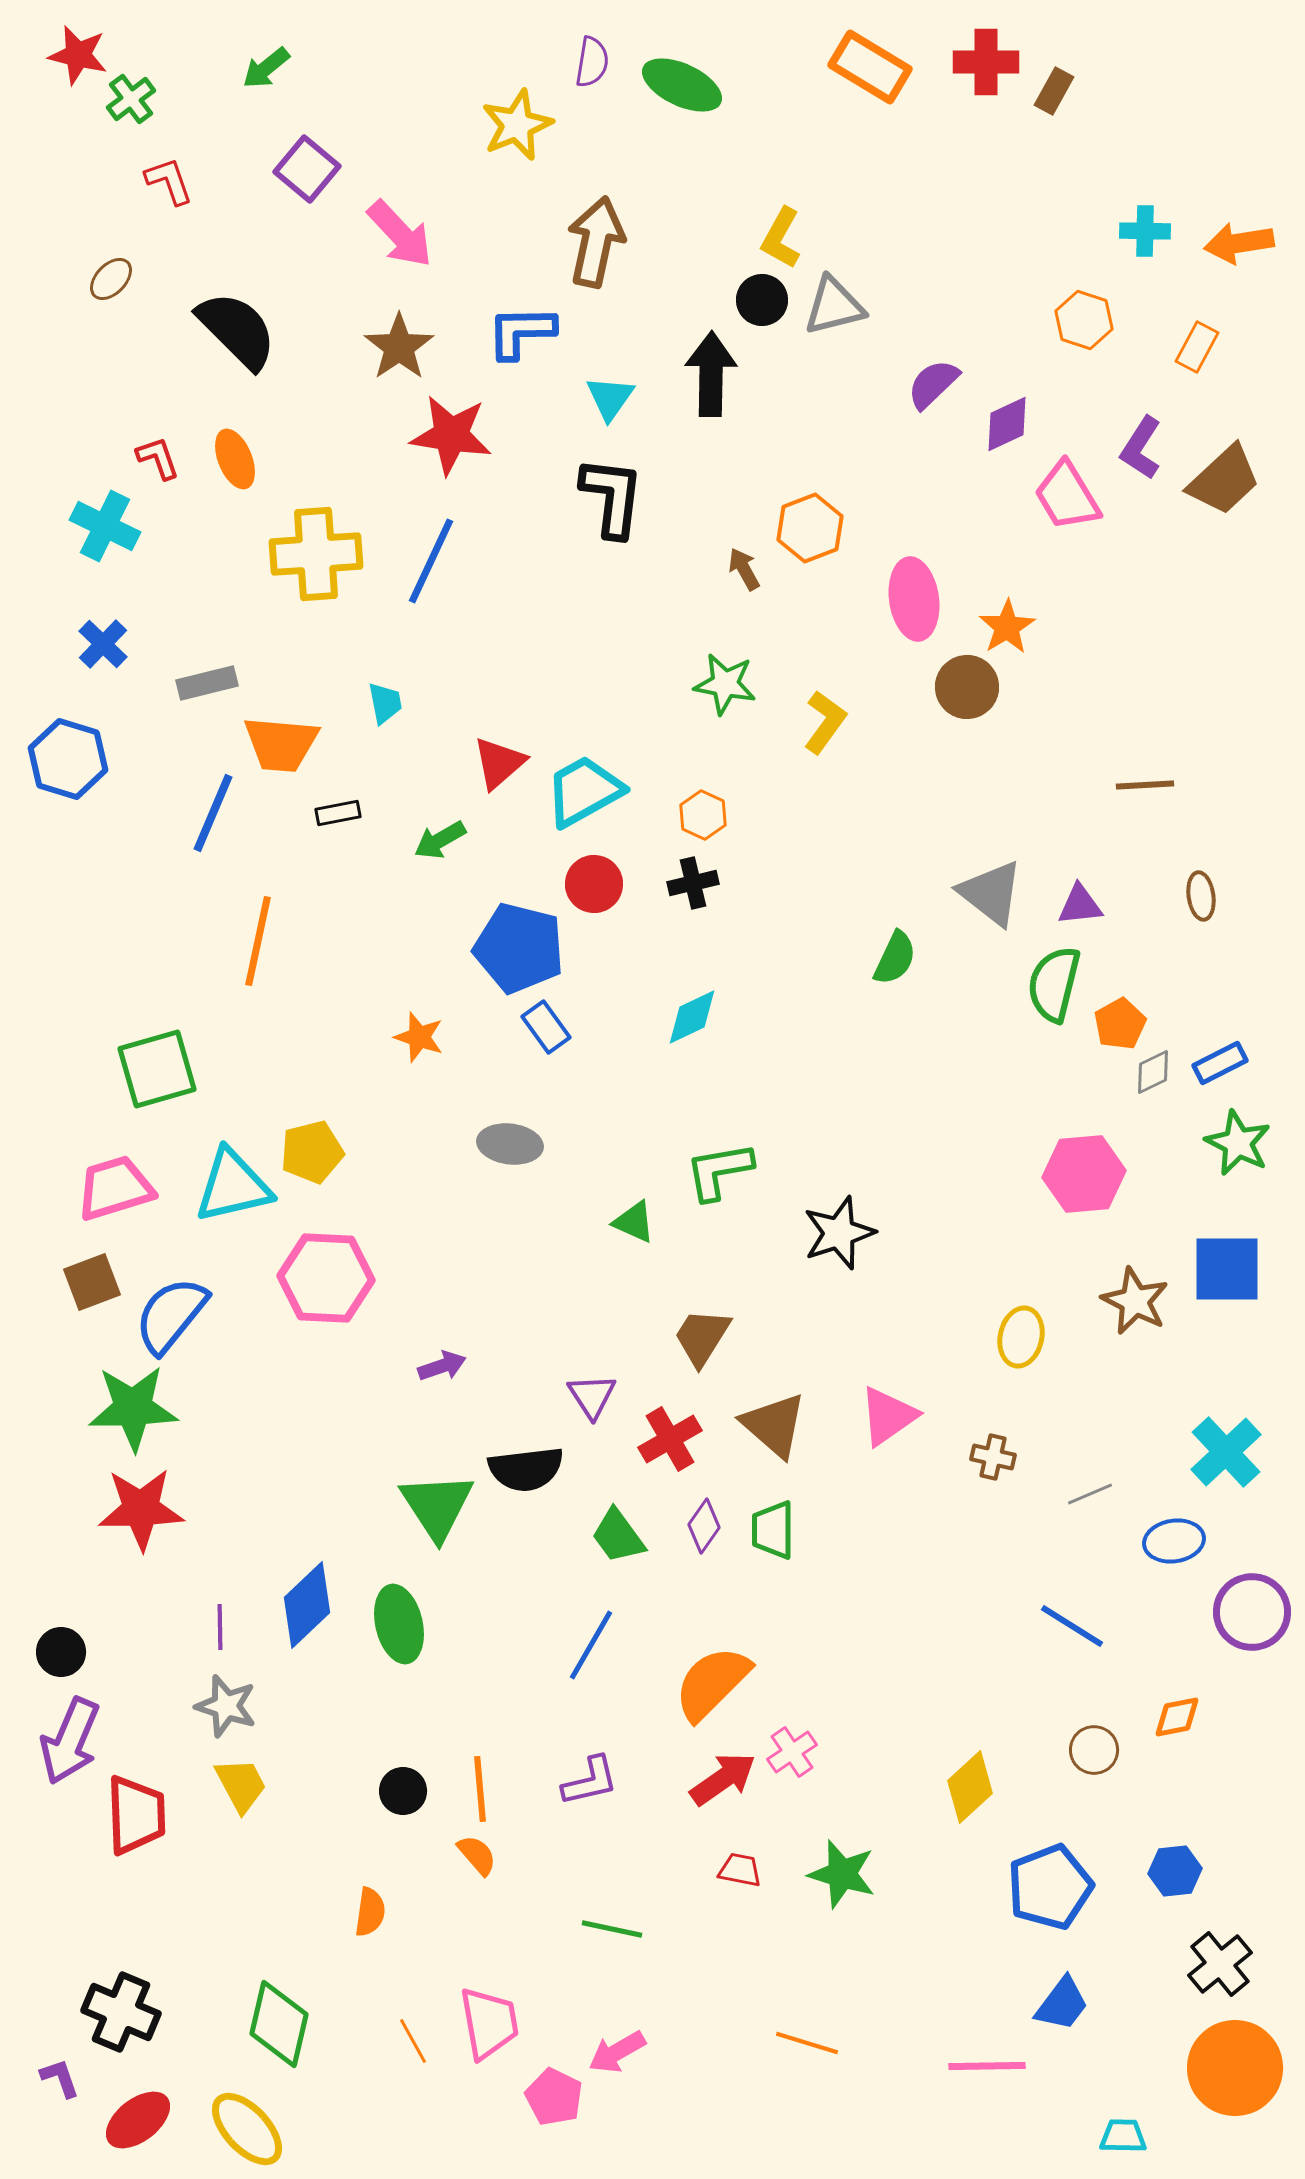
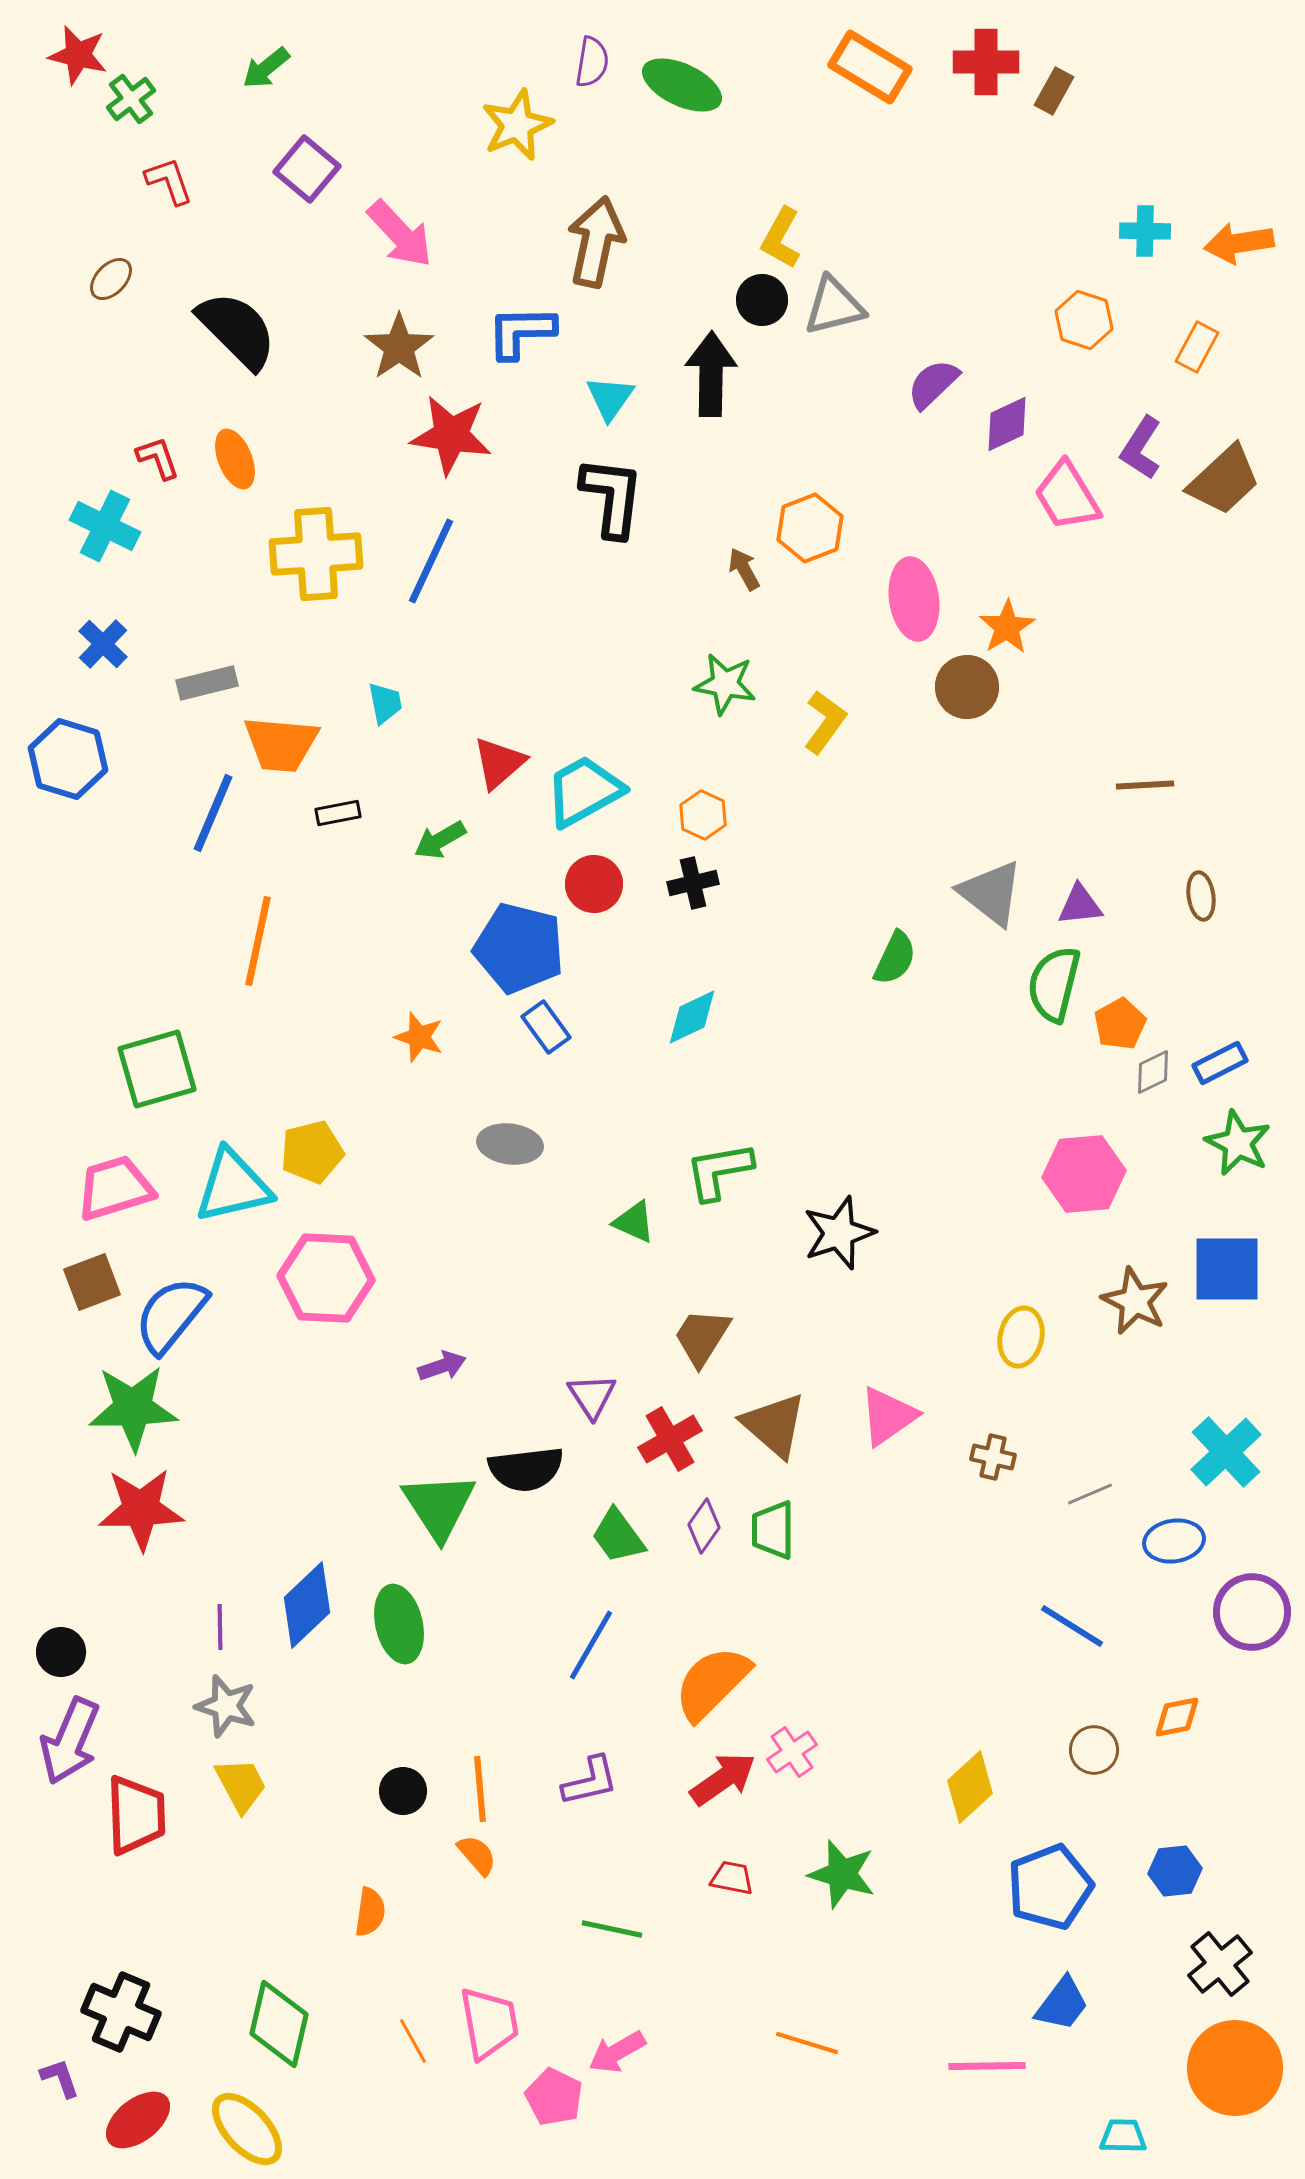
green triangle at (437, 1506): moved 2 px right
red trapezoid at (740, 1870): moved 8 px left, 8 px down
